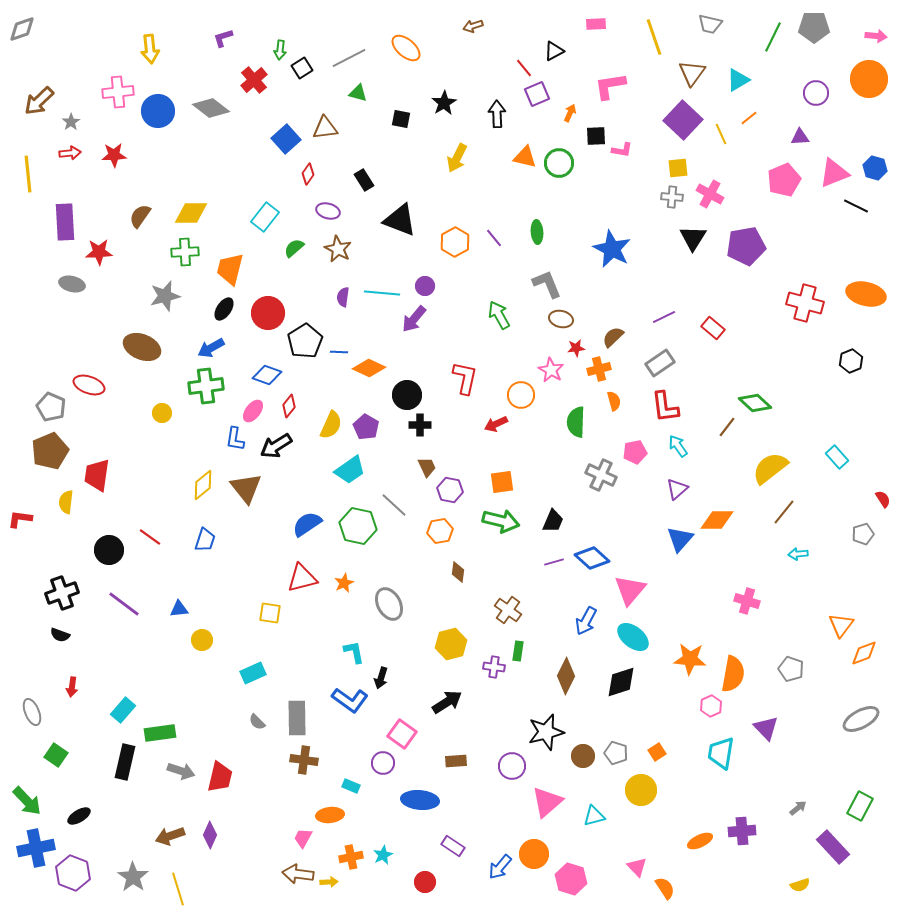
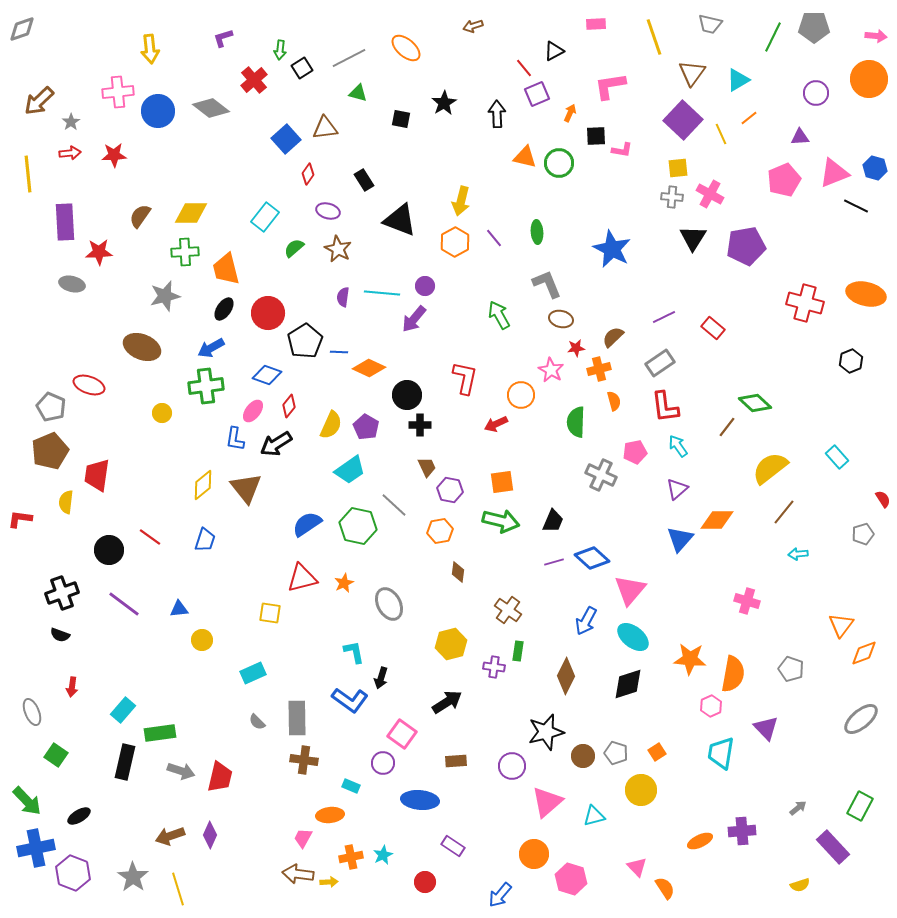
yellow arrow at (457, 158): moved 4 px right, 43 px down; rotated 12 degrees counterclockwise
orange trapezoid at (230, 269): moved 4 px left; rotated 28 degrees counterclockwise
black arrow at (276, 446): moved 2 px up
black diamond at (621, 682): moved 7 px right, 2 px down
gray ellipse at (861, 719): rotated 12 degrees counterclockwise
blue arrow at (500, 867): moved 28 px down
